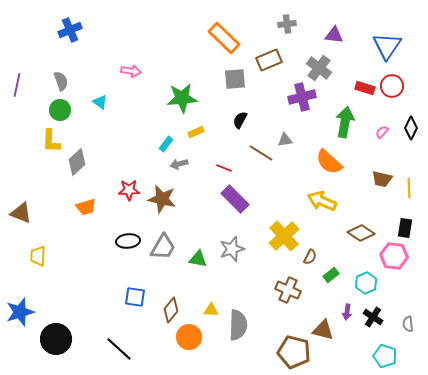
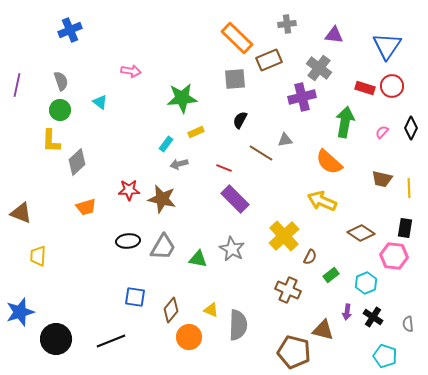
orange rectangle at (224, 38): moved 13 px right
gray star at (232, 249): rotated 25 degrees counterclockwise
yellow triangle at (211, 310): rotated 21 degrees clockwise
black line at (119, 349): moved 8 px left, 8 px up; rotated 64 degrees counterclockwise
